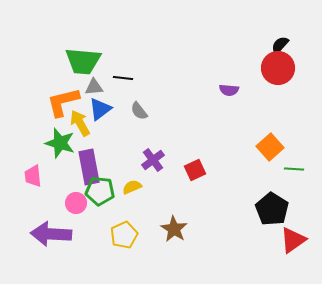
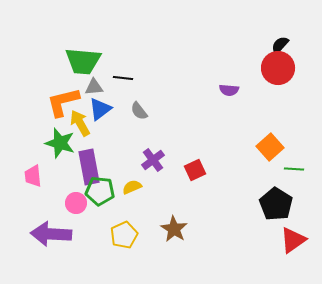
black pentagon: moved 4 px right, 5 px up
